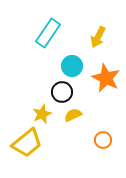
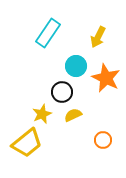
cyan circle: moved 4 px right
